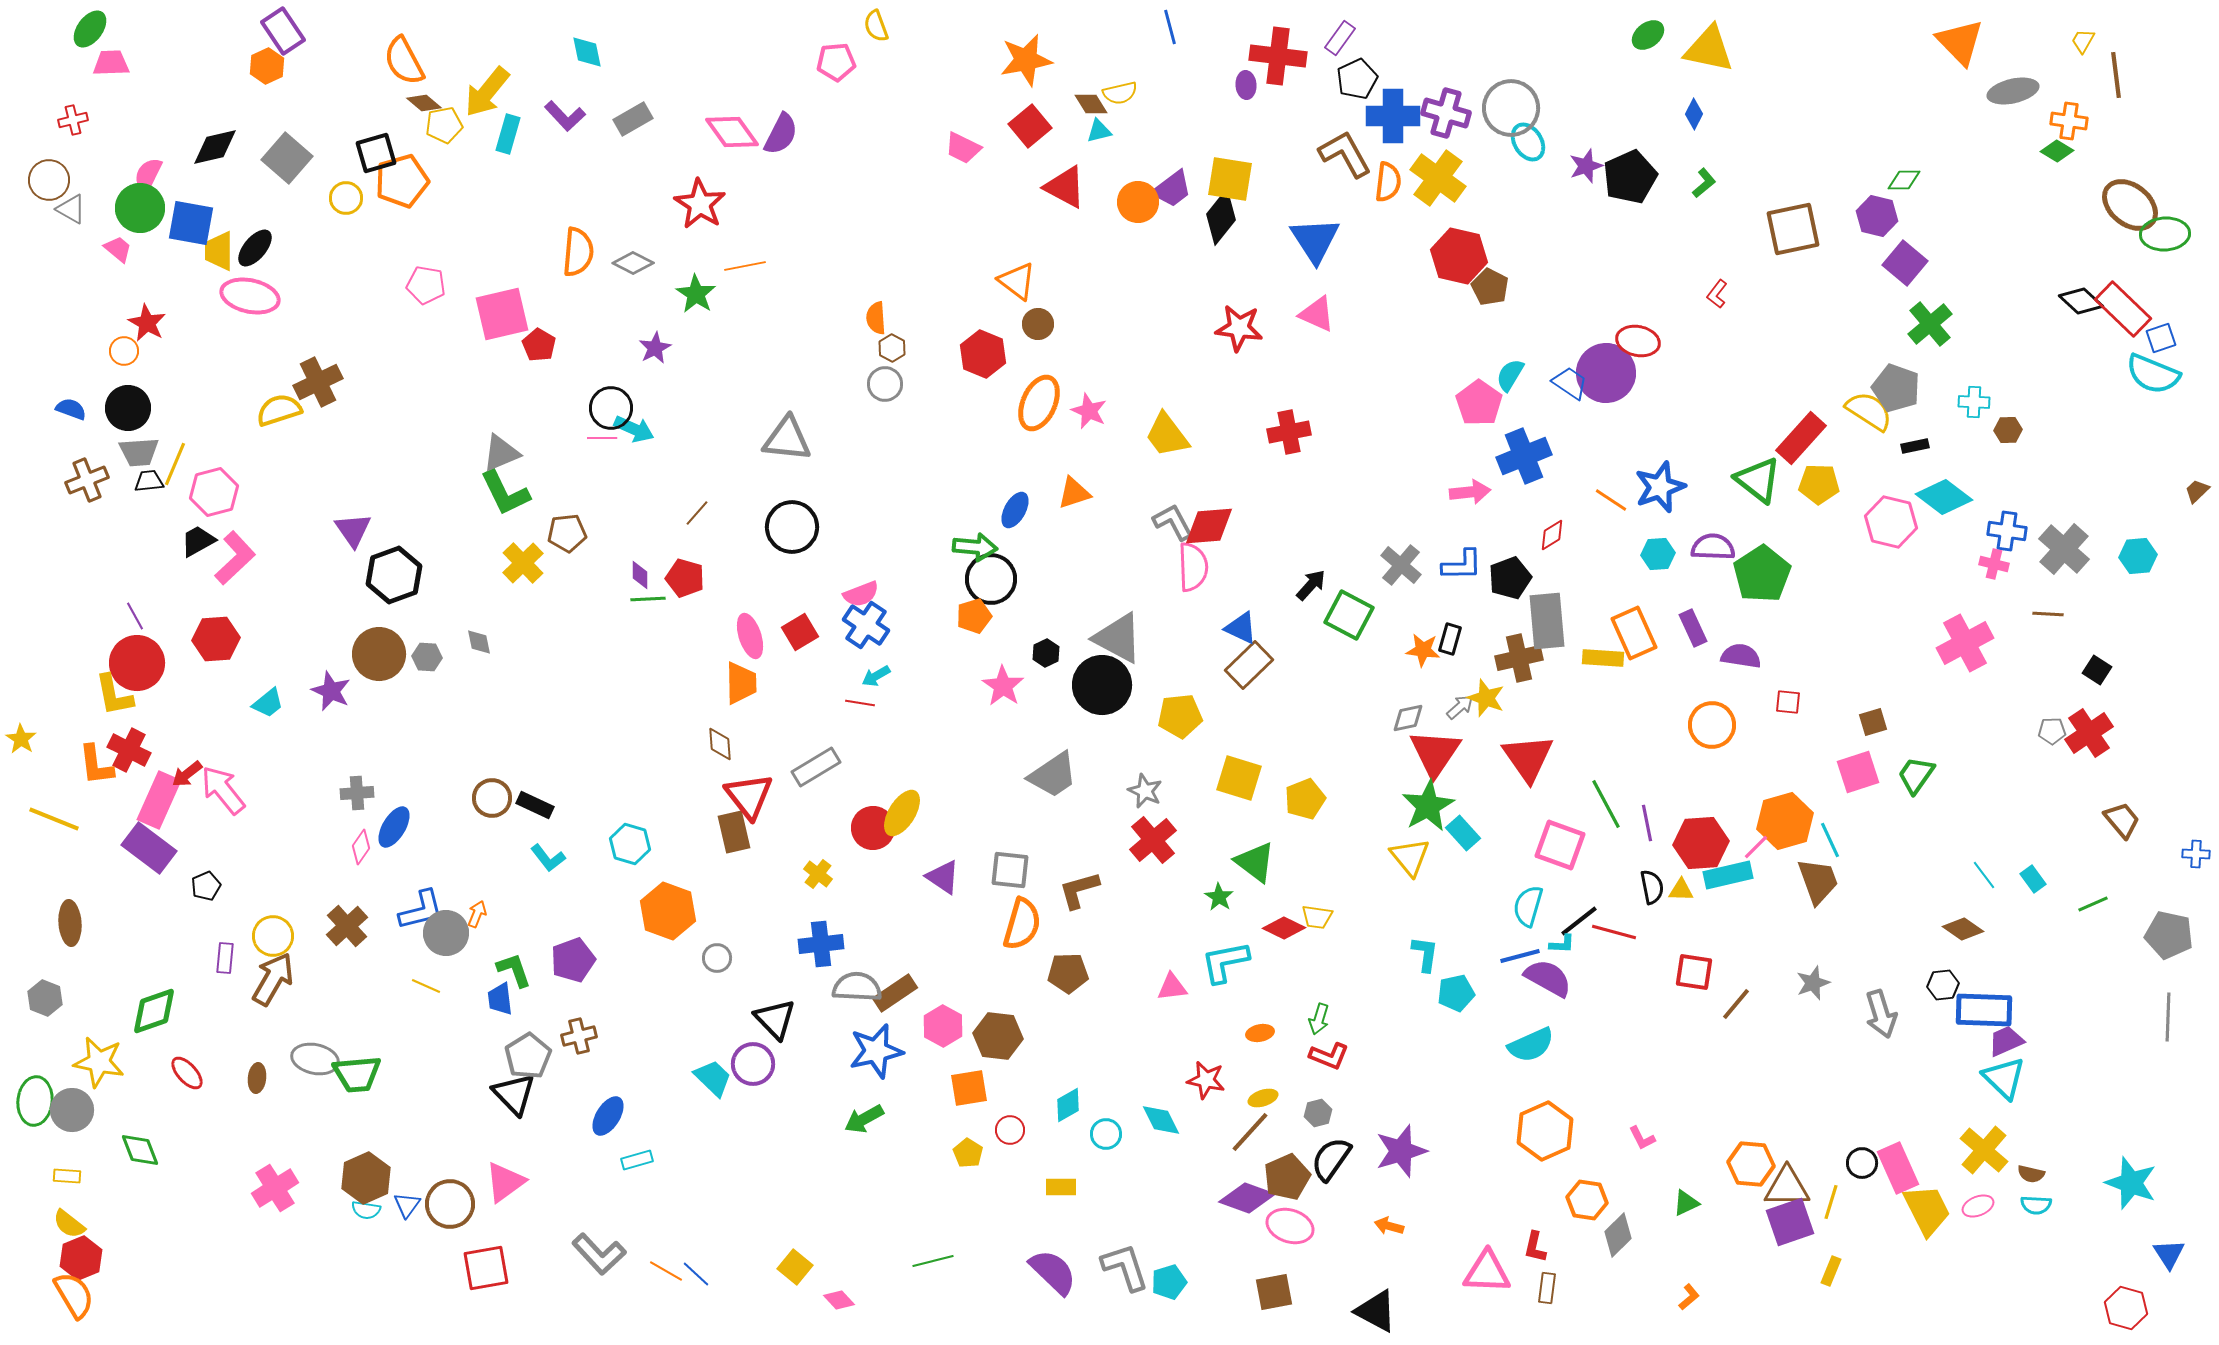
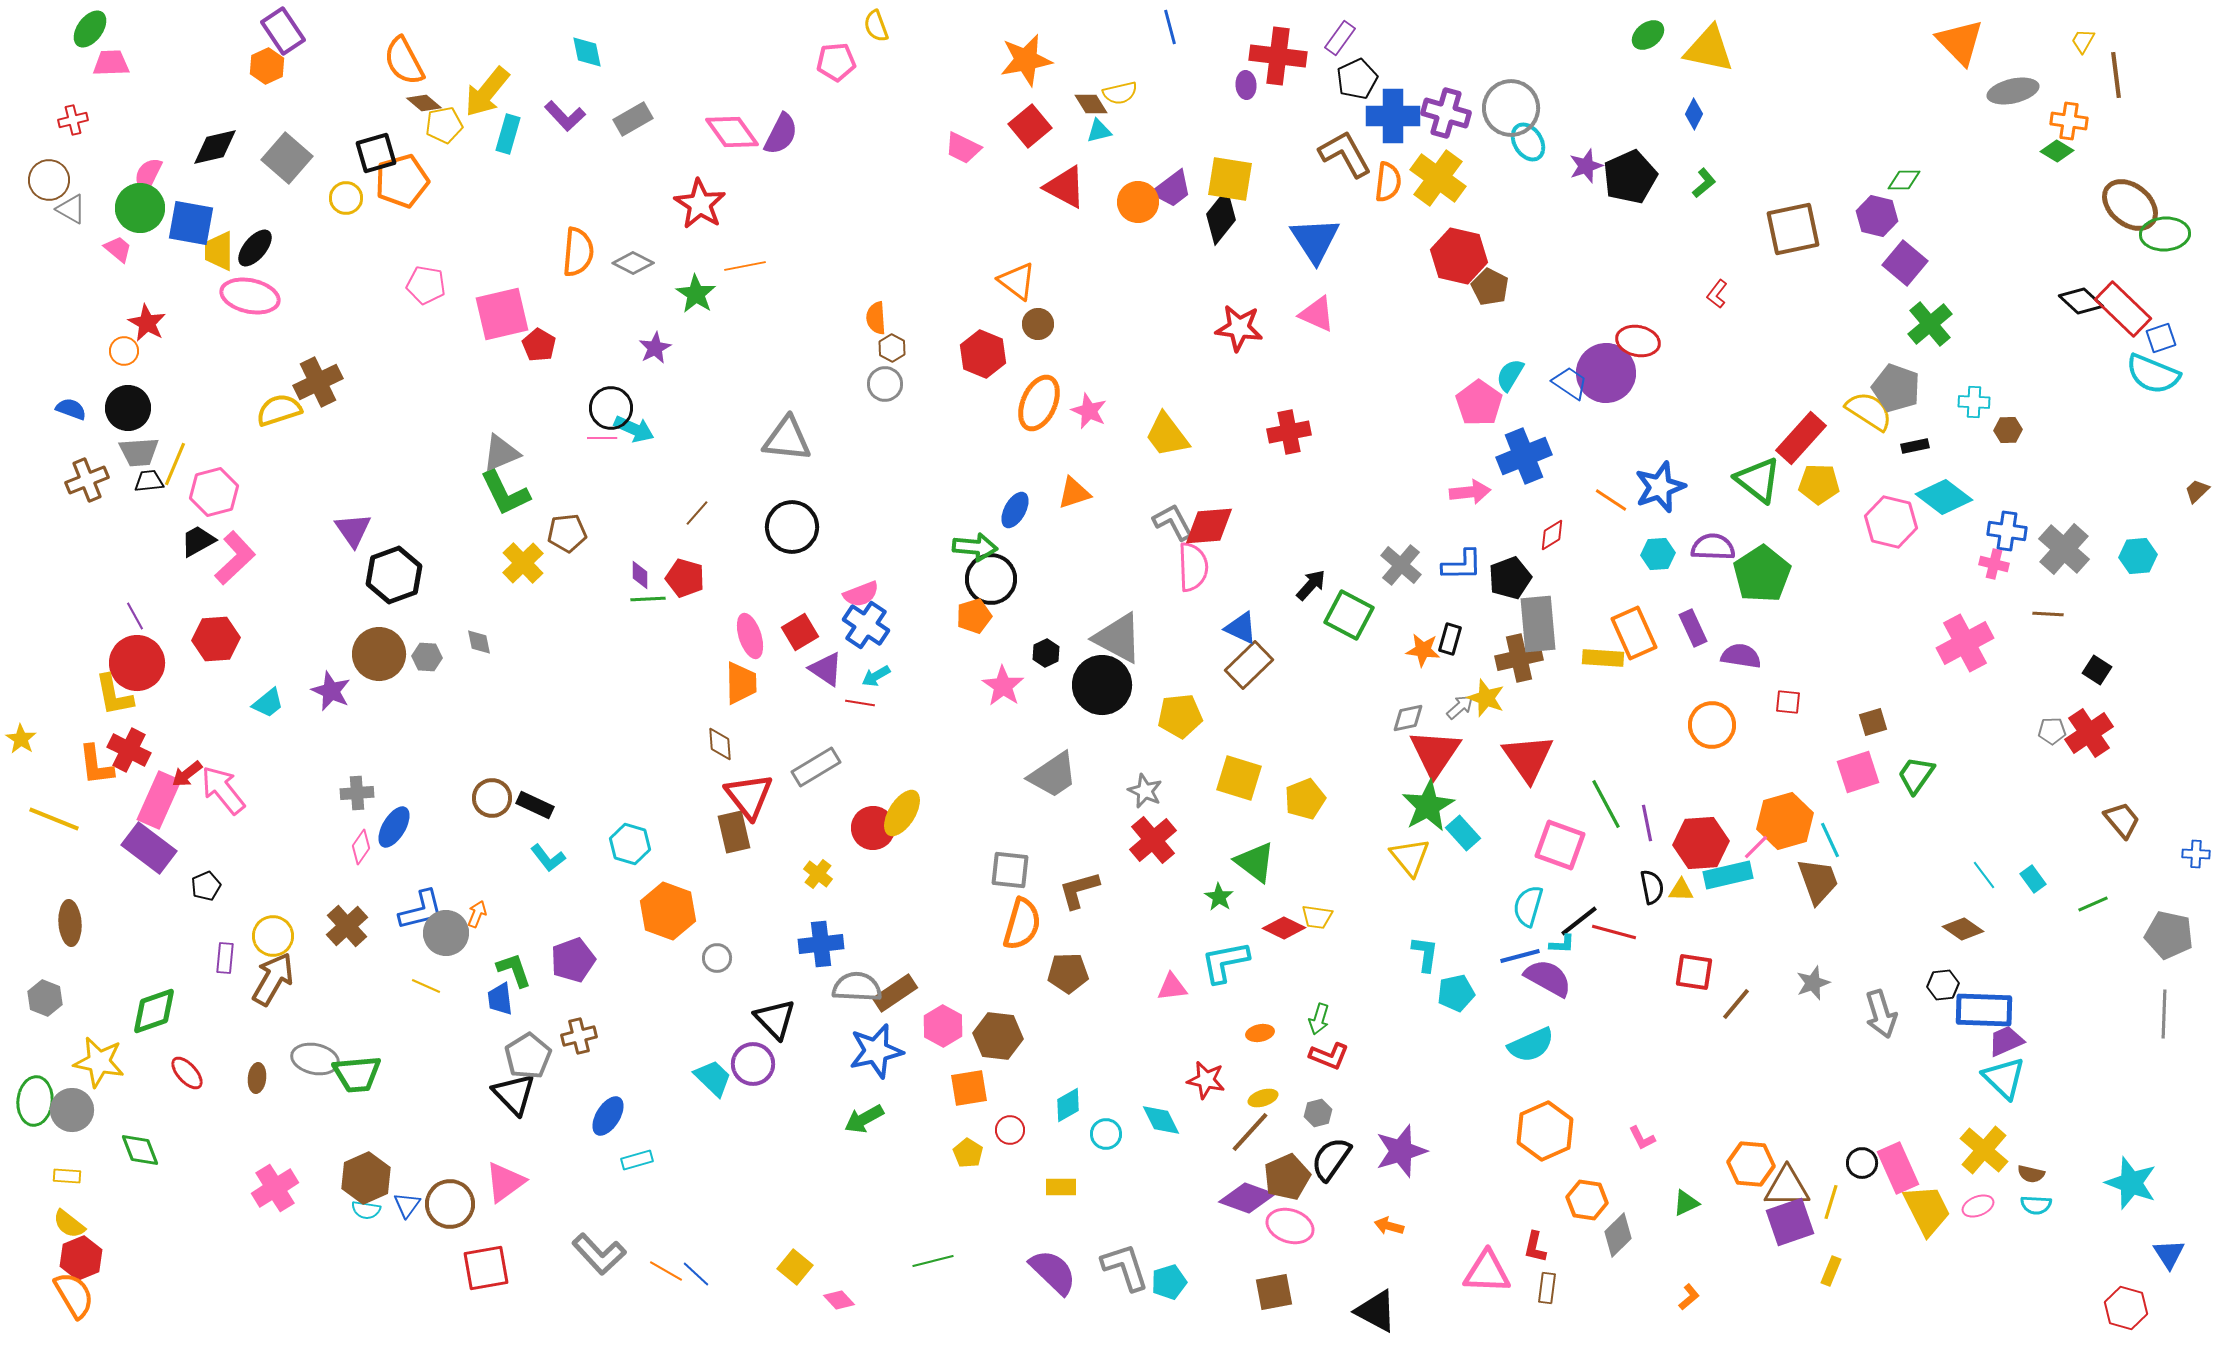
gray rectangle at (1547, 621): moved 9 px left, 3 px down
purple triangle at (943, 877): moved 117 px left, 208 px up
gray line at (2168, 1017): moved 4 px left, 3 px up
